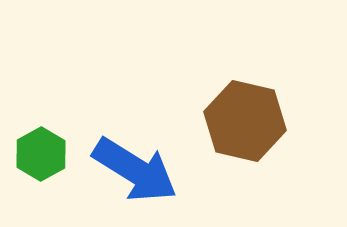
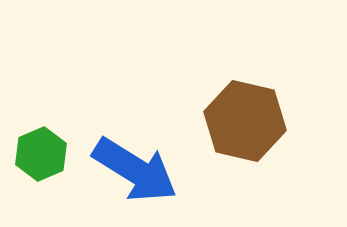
green hexagon: rotated 6 degrees clockwise
